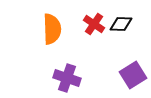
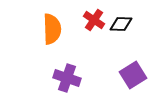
red cross: moved 4 px up
